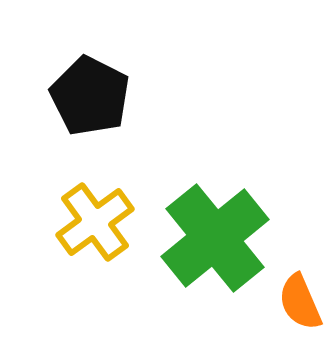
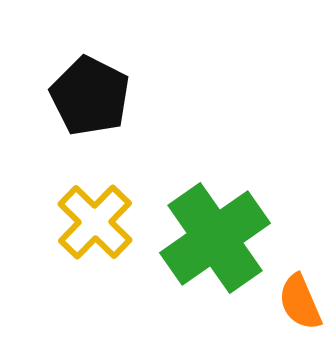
yellow cross: rotated 10 degrees counterclockwise
green cross: rotated 4 degrees clockwise
